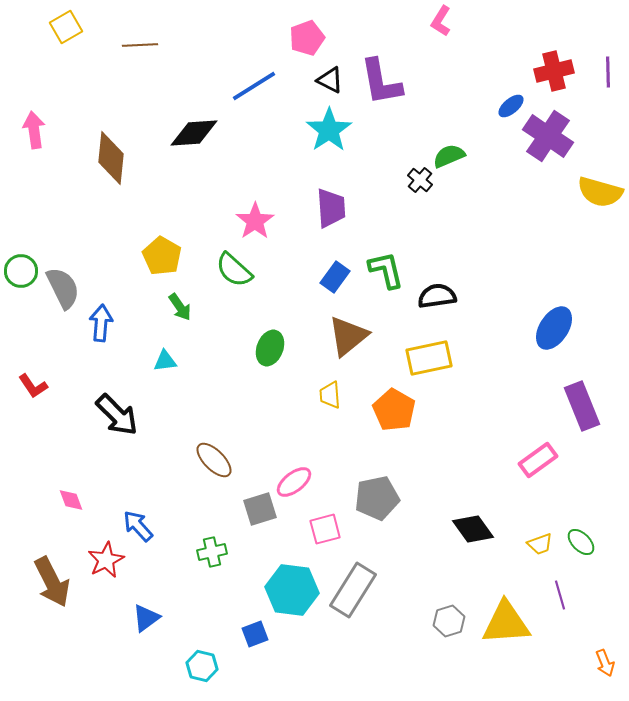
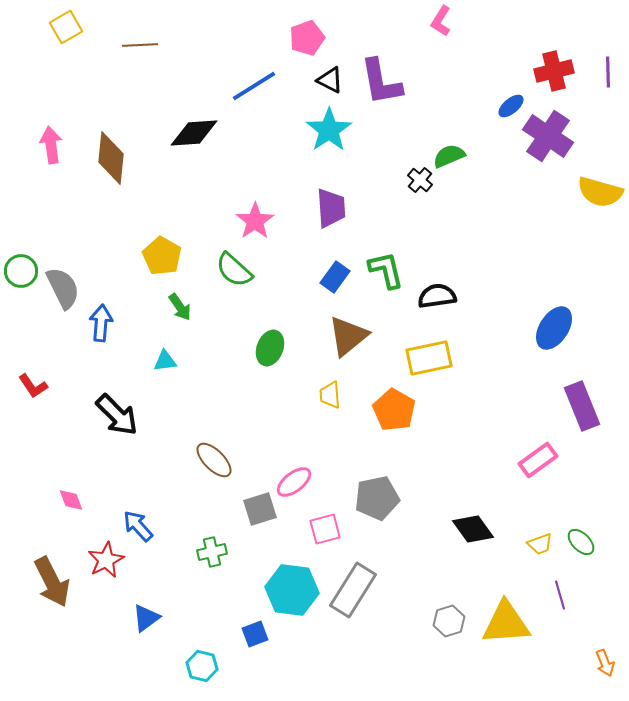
pink arrow at (34, 130): moved 17 px right, 15 px down
